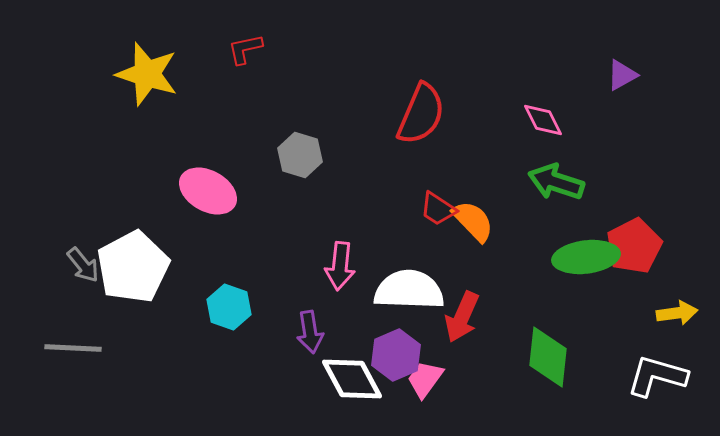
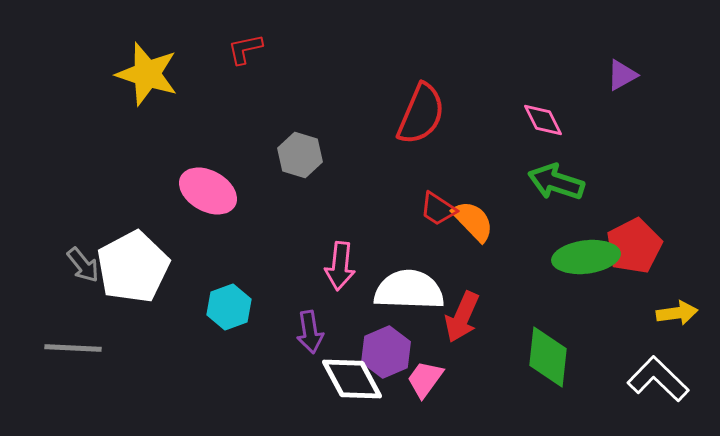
cyan hexagon: rotated 21 degrees clockwise
purple hexagon: moved 10 px left, 3 px up
white L-shape: moved 1 px right, 3 px down; rotated 28 degrees clockwise
